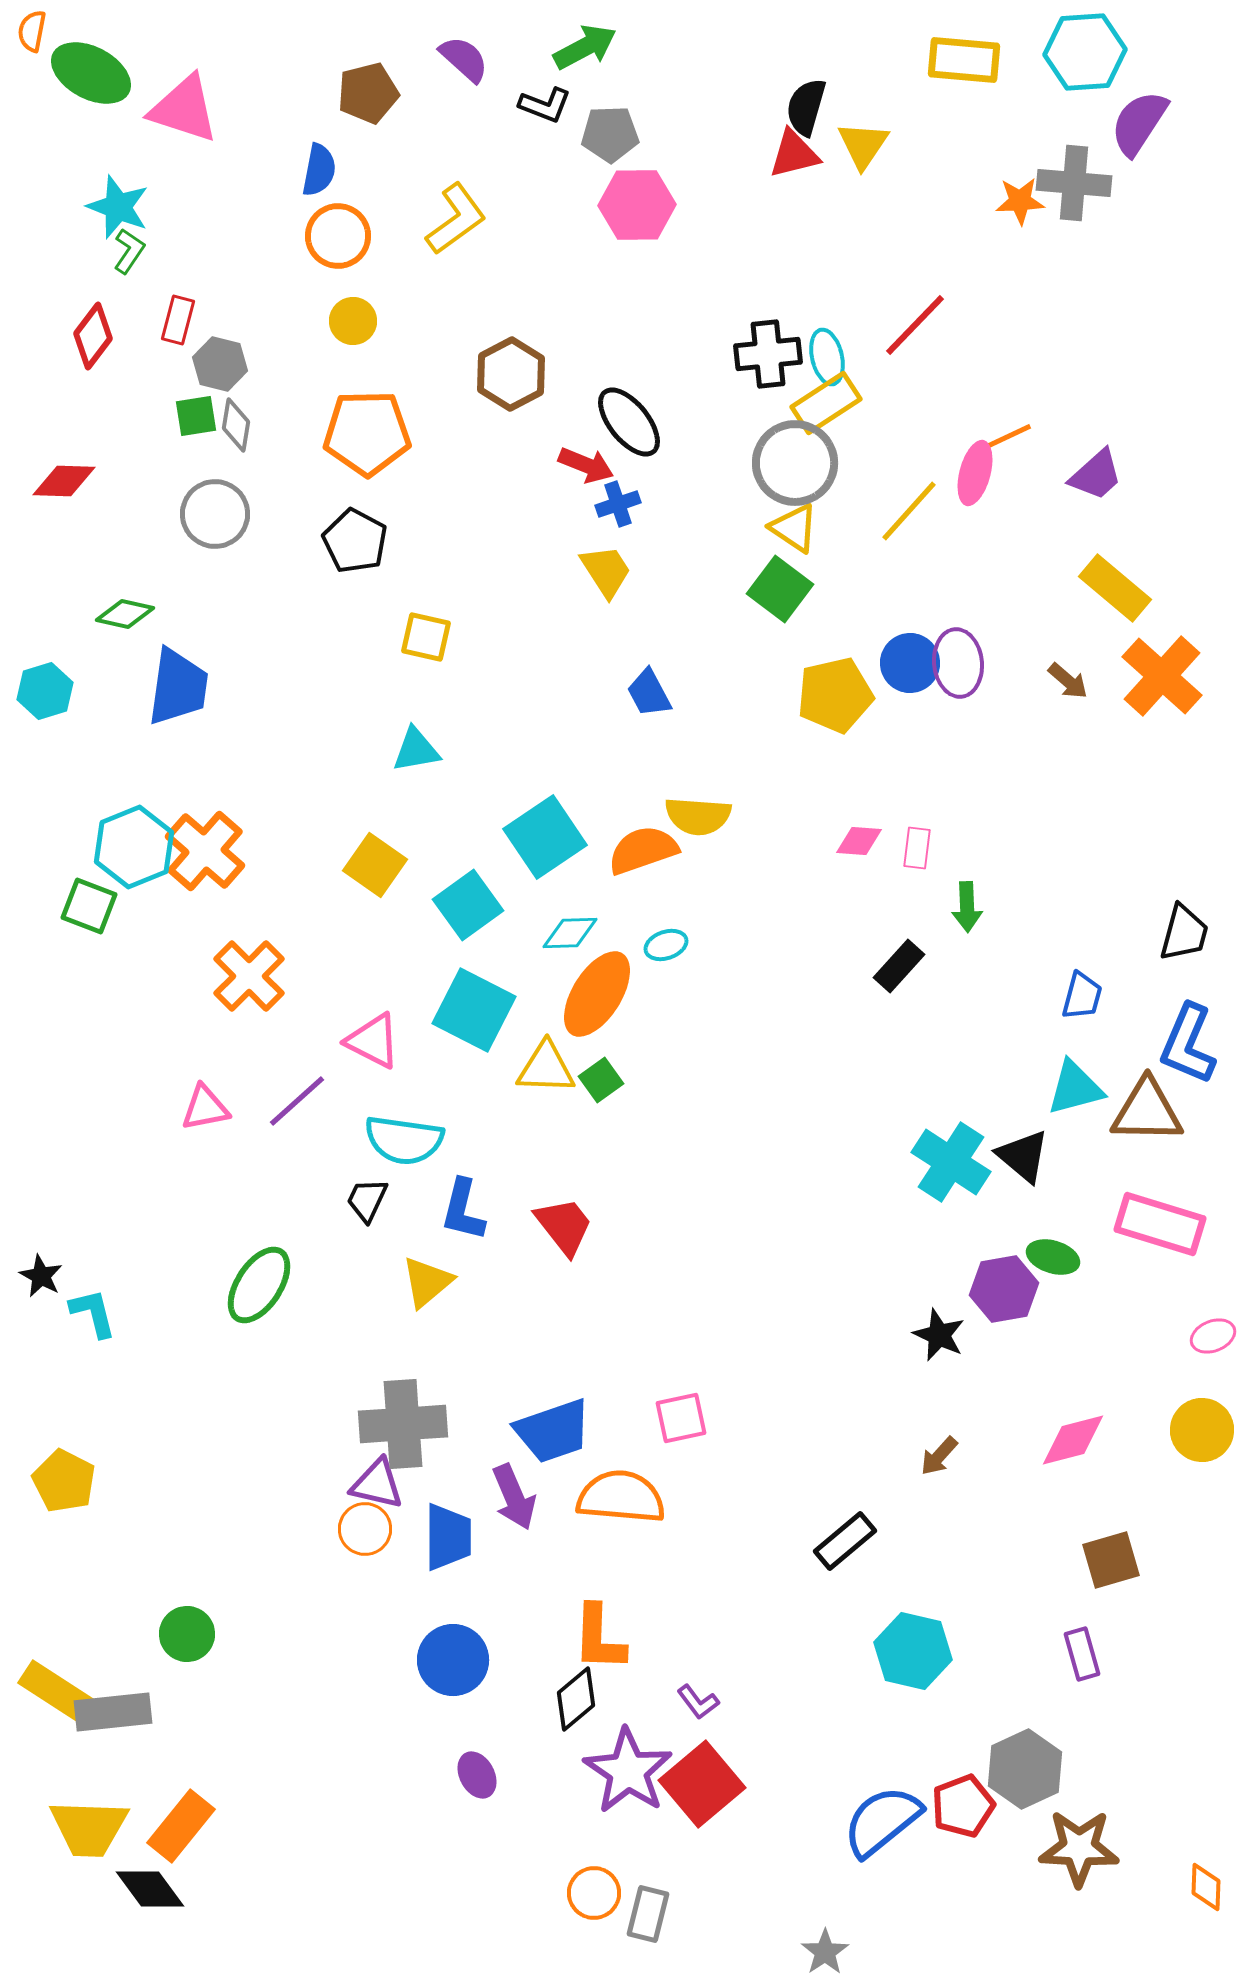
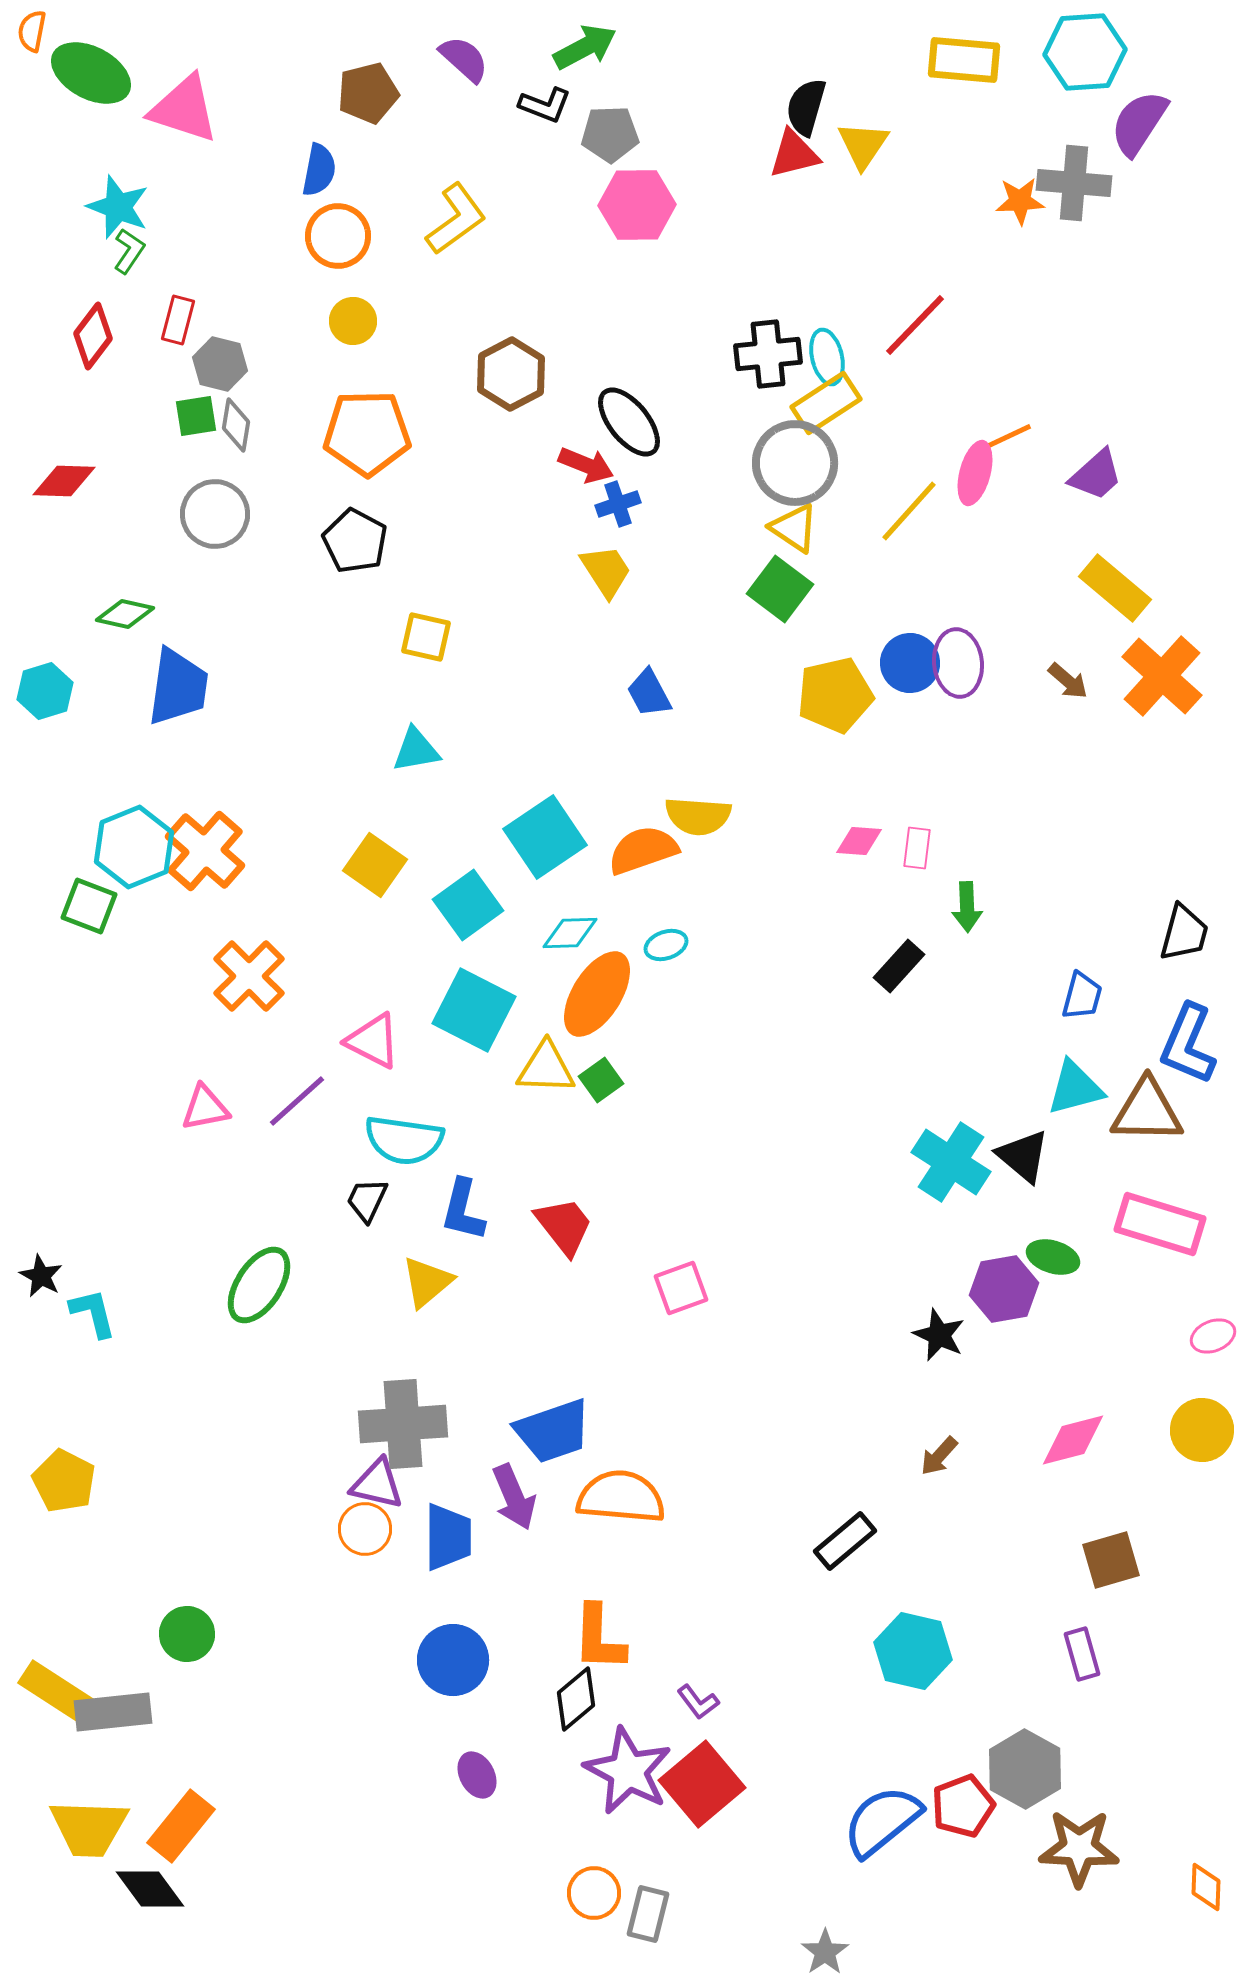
pink square at (681, 1418): moved 130 px up; rotated 8 degrees counterclockwise
gray hexagon at (1025, 1769): rotated 6 degrees counterclockwise
purple star at (628, 1771): rotated 6 degrees counterclockwise
